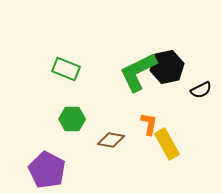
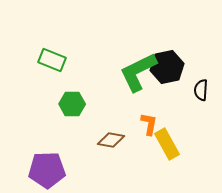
green rectangle: moved 14 px left, 9 px up
black semicircle: rotated 120 degrees clockwise
green hexagon: moved 15 px up
purple pentagon: rotated 30 degrees counterclockwise
